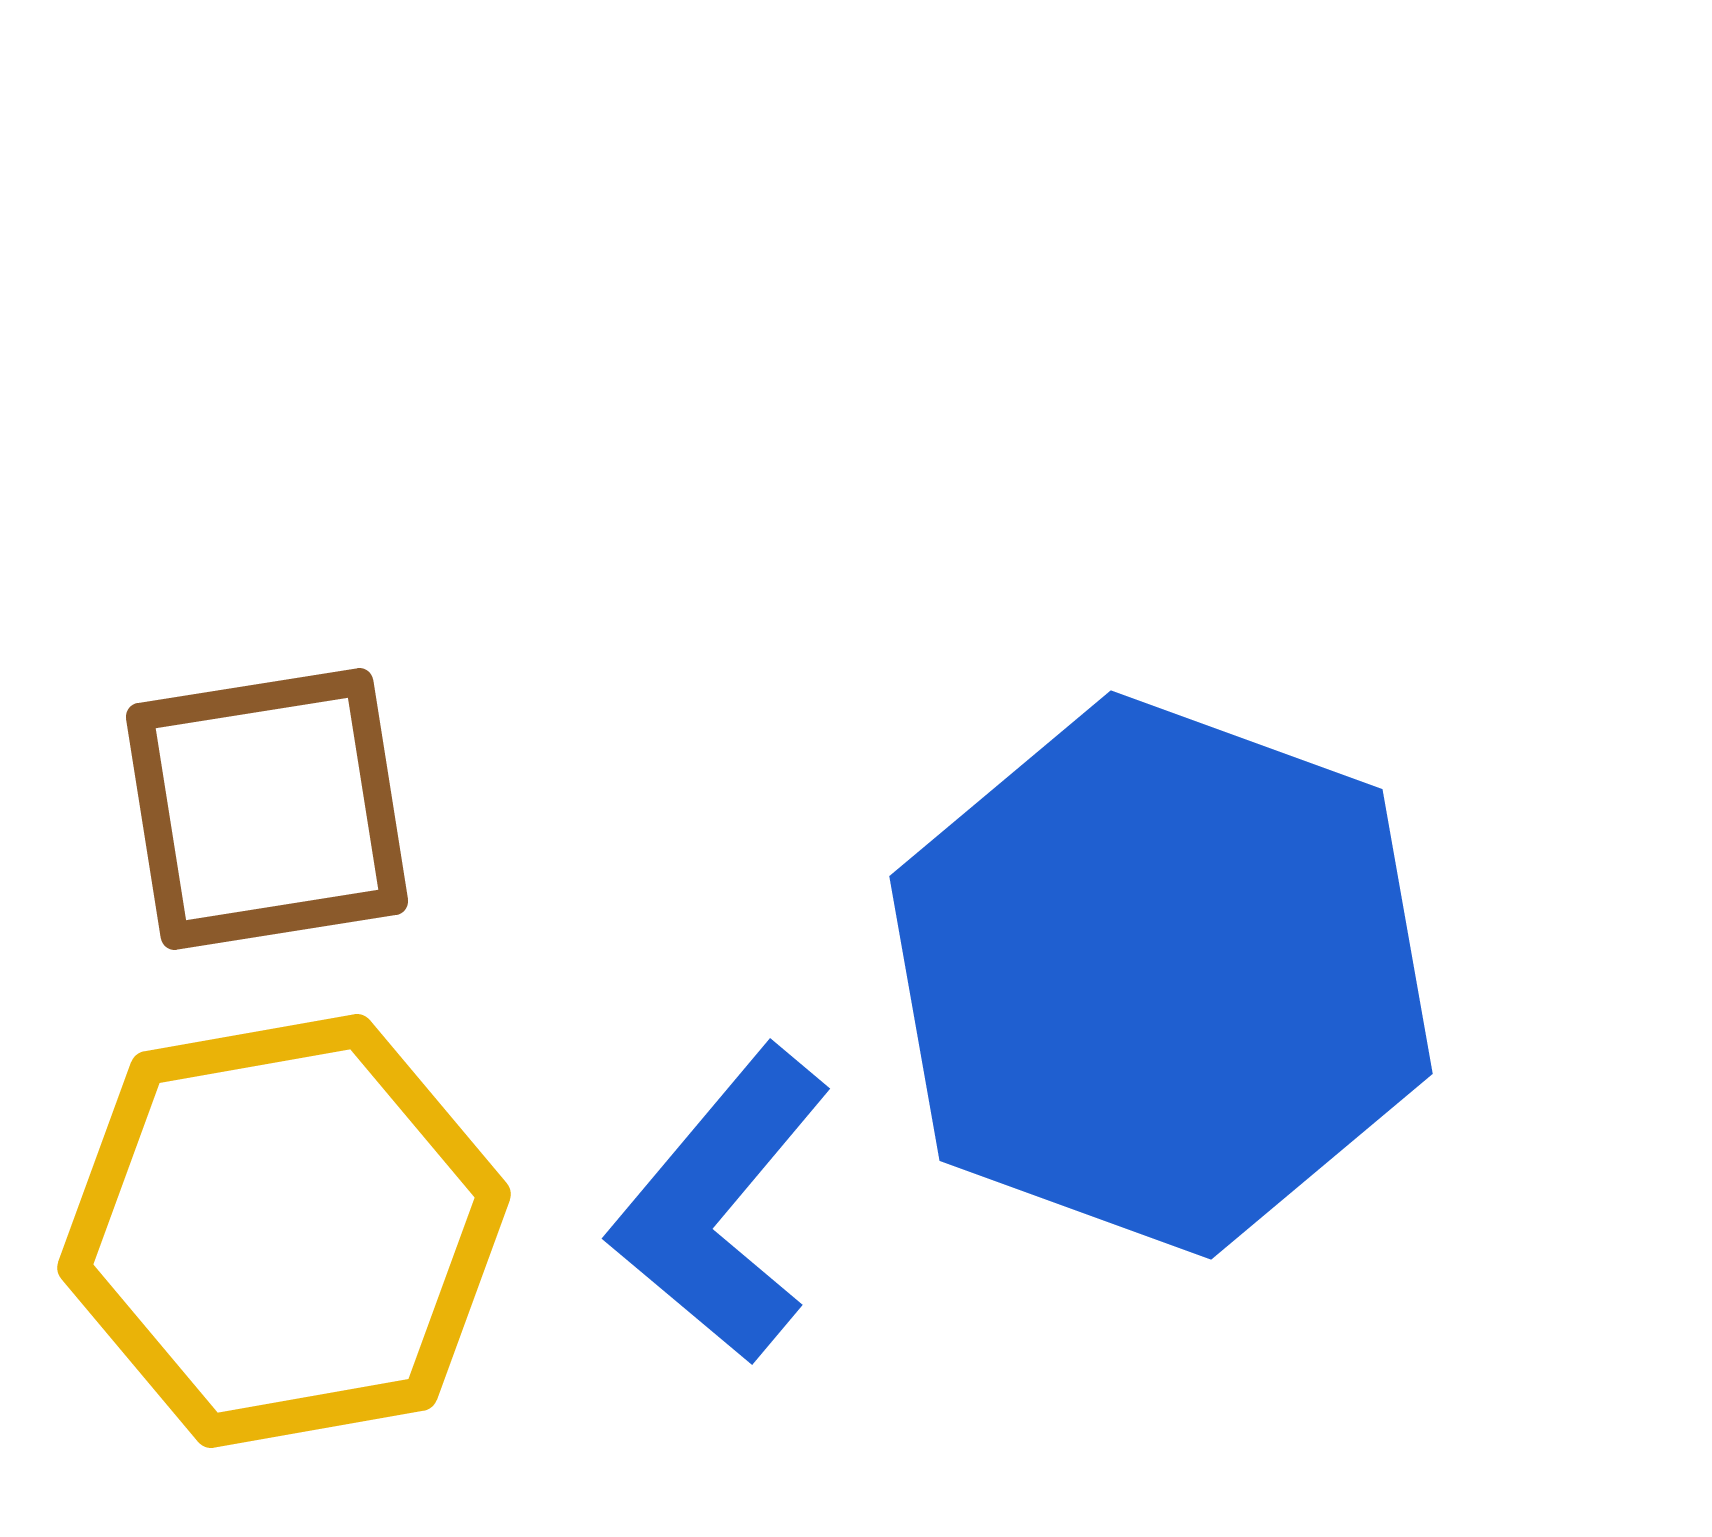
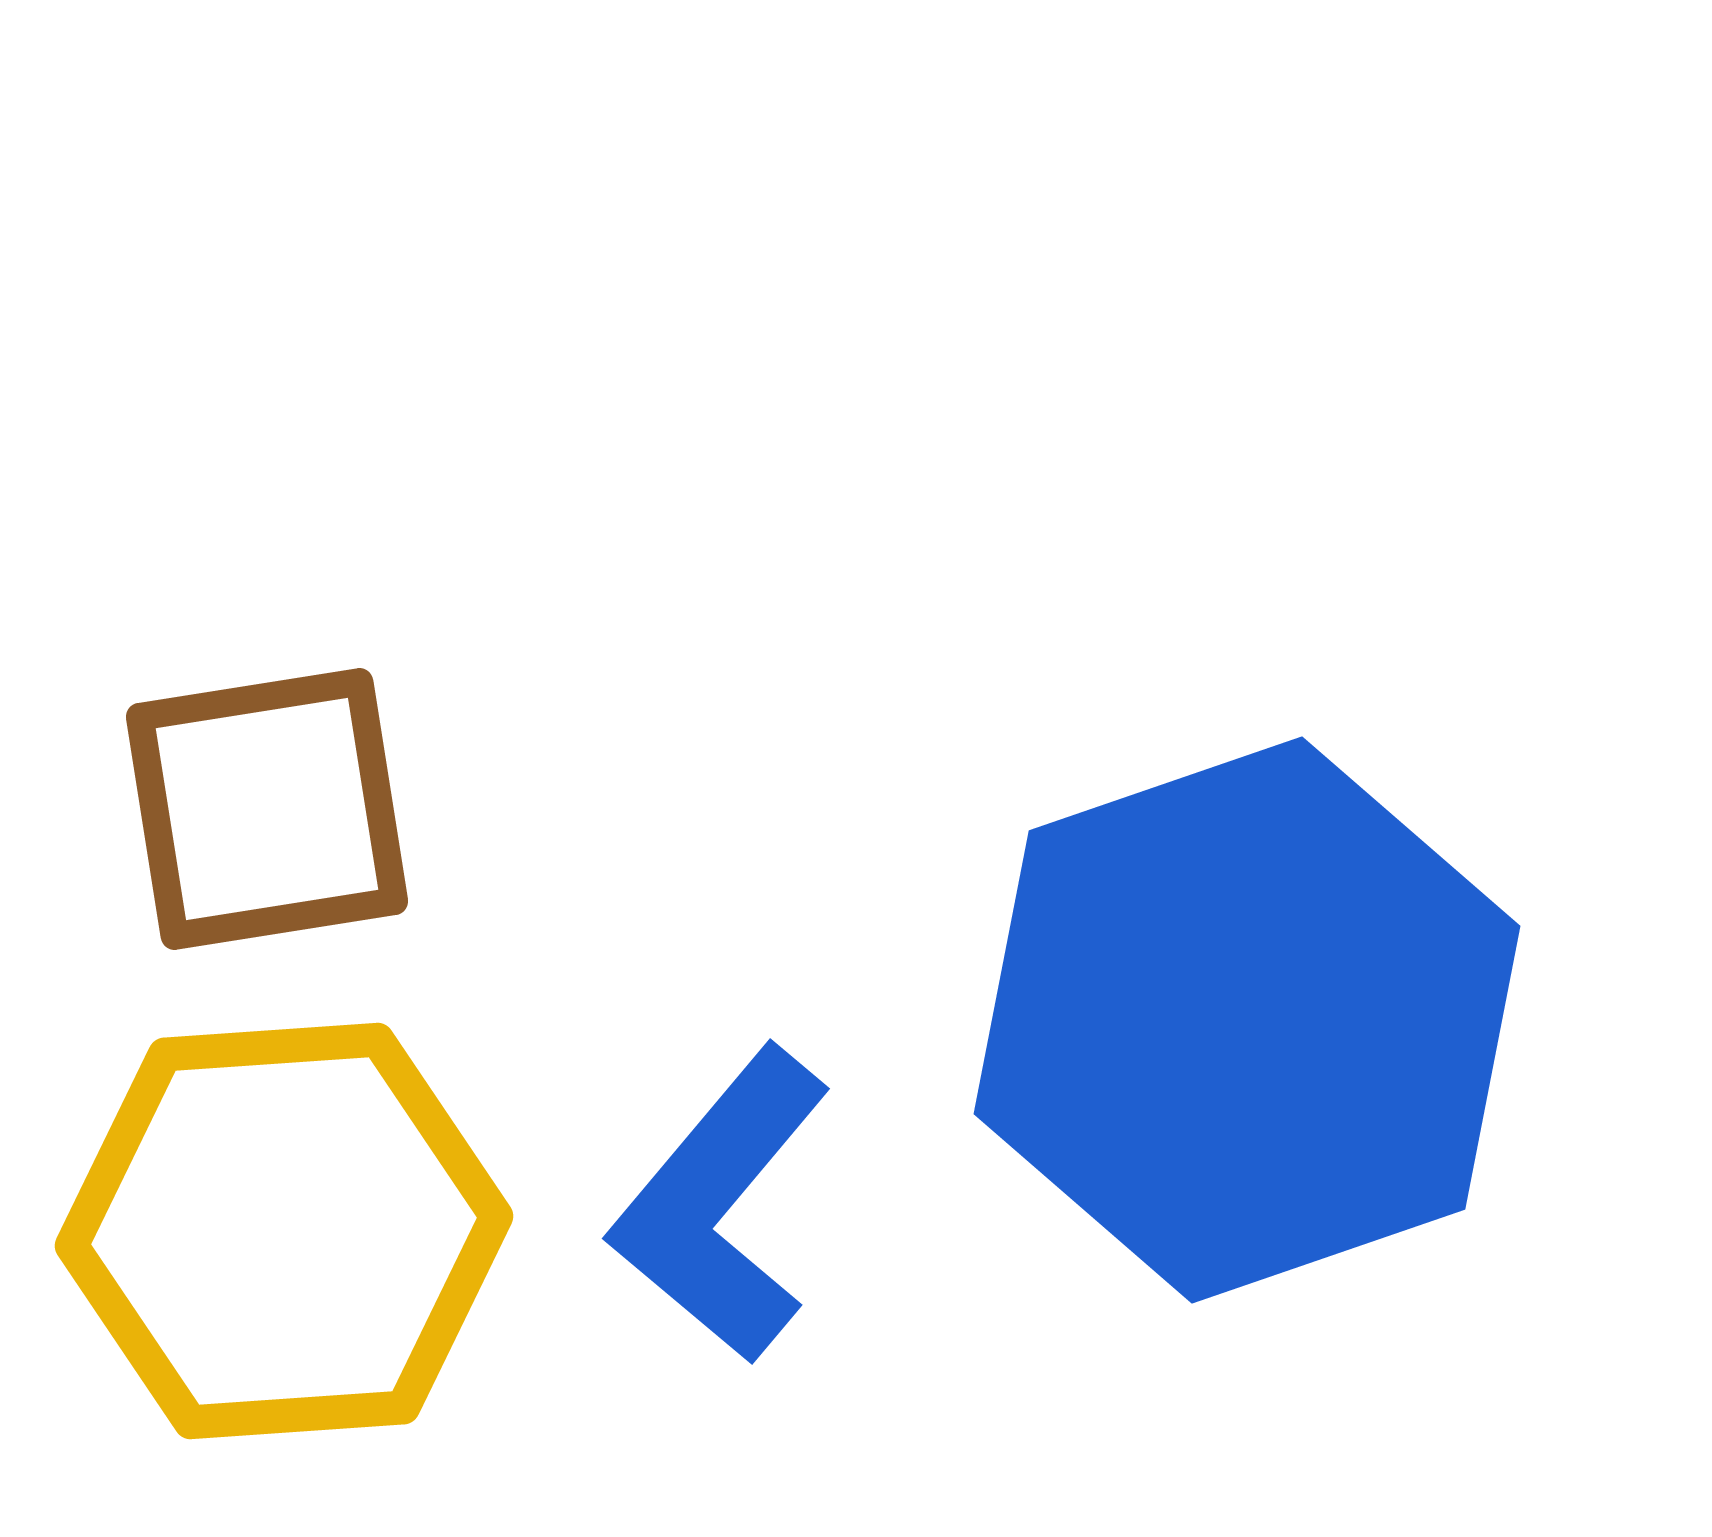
blue hexagon: moved 86 px right, 45 px down; rotated 21 degrees clockwise
yellow hexagon: rotated 6 degrees clockwise
